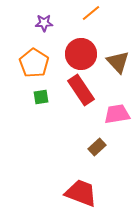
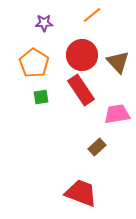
orange line: moved 1 px right, 2 px down
red circle: moved 1 px right, 1 px down
